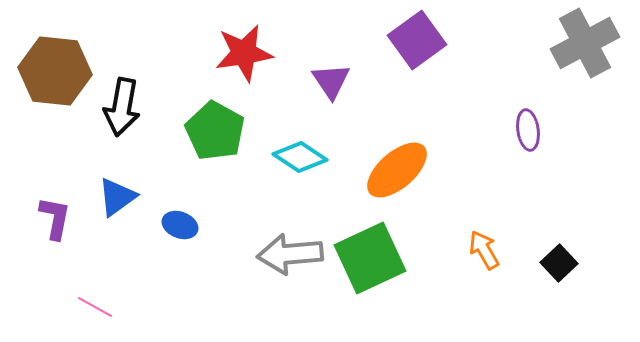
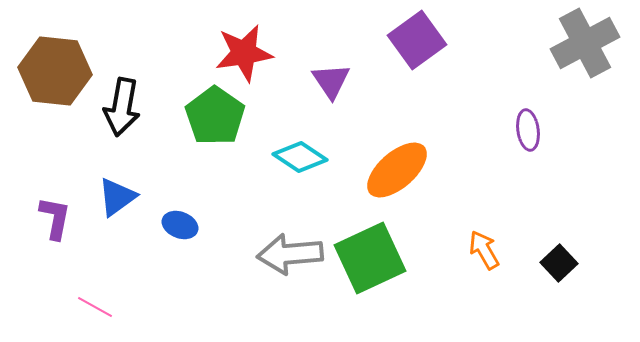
green pentagon: moved 15 px up; rotated 6 degrees clockwise
